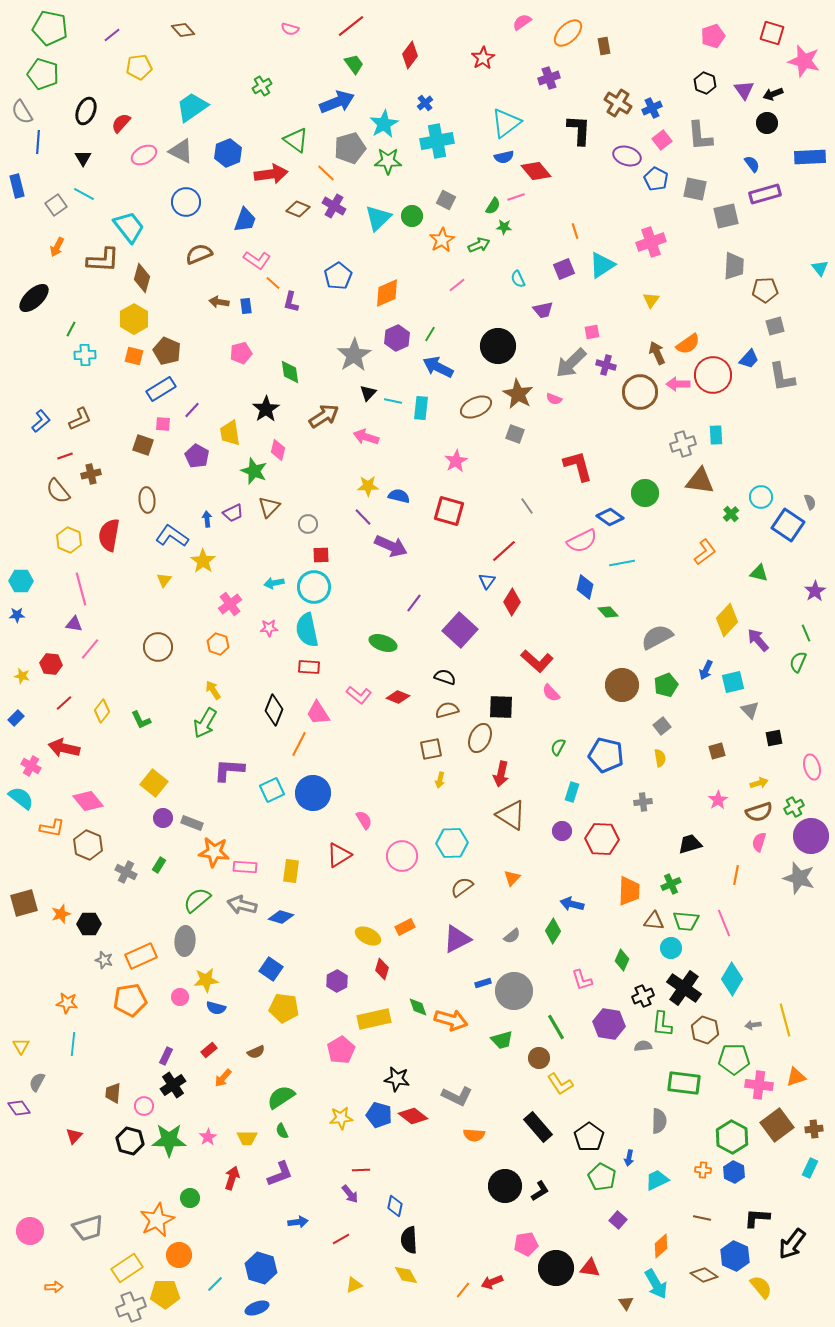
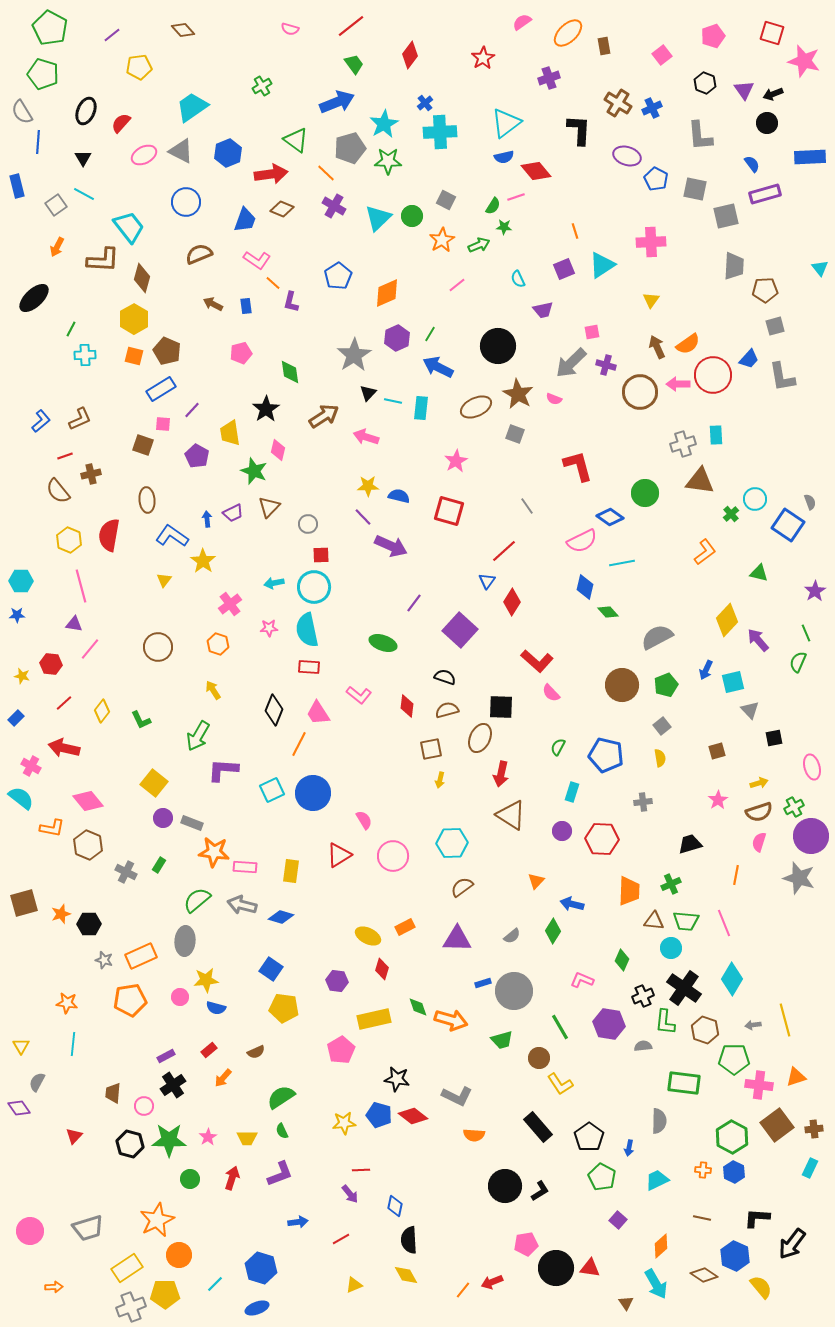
green pentagon at (50, 28): rotated 16 degrees clockwise
pink square at (662, 140): moved 85 px up
cyan cross at (437, 141): moved 3 px right, 9 px up; rotated 8 degrees clockwise
brown diamond at (298, 209): moved 16 px left
pink cross at (651, 242): rotated 16 degrees clockwise
brown arrow at (219, 302): moved 6 px left, 2 px down; rotated 18 degrees clockwise
brown arrow at (657, 353): moved 6 px up
cyan circle at (761, 497): moved 6 px left, 2 px down
pink line at (81, 589): moved 3 px up
red diamond at (398, 697): moved 9 px right, 9 px down; rotated 75 degrees clockwise
green arrow at (205, 723): moved 7 px left, 13 px down
purple L-shape at (229, 770): moved 6 px left
pink circle at (402, 856): moved 9 px left
orange triangle at (512, 878): moved 24 px right, 3 px down
purple triangle at (457, 939): rotated 28 degrees clockwise
pink L-shape at (582, 980): rotated 130 degrees clockwise
purple hexagon at (337, 981): rotated 25 degrees counterclockwise
green L-shape at (662, 1024): moved 3 px right, 2 px up
green line at (556, 1027): moved 4 px right
purple rectangle at (166, 1056): rotated 36 degrees clockwise
yellow star at (341, 1118): moved 3 px right, 5 px down
black hexagon at (130, 1141): moved 3 px down
blue arrow at (629, 1158): moved 10 px up
green circle at (190, 1198): moved 19 px up
